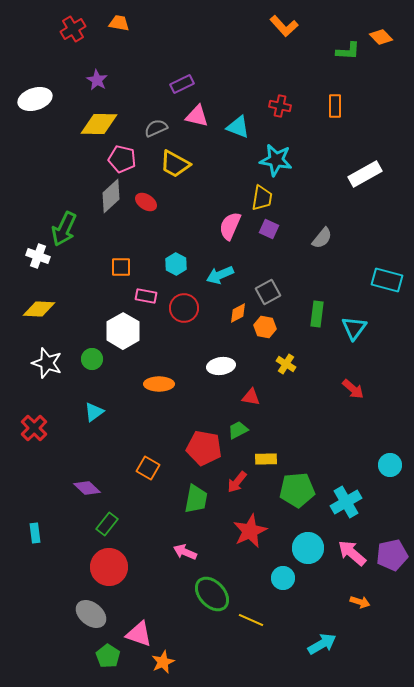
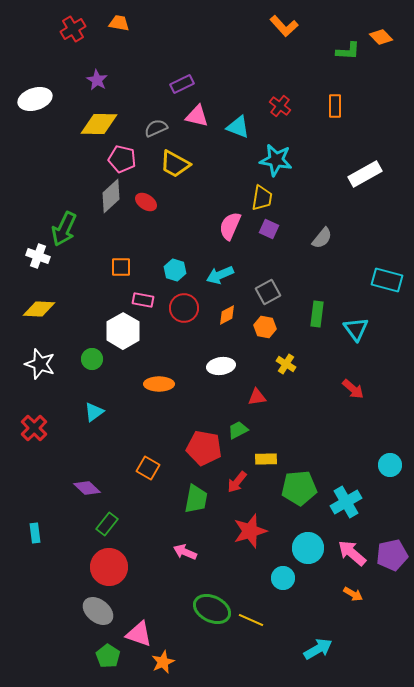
red cross at (280, 106): rotated 25 degrees clockwise
cyan hexagon at (176, 264): moved 1 px left, 6 px down; rotated 10 degrees counterclockwise
pink rectangle at (146, 296): moved 3 px left, 4 px down
orange diamond at (238, 313): moved 11 px left, 2 px down
cyan triangle at (354, 328): moved 2 px right, 1 px down; rotated 12 degrees counterclockwise
white star at (47, 363): moved 7 px left, 1 px down
red triangle at (251, 397): moved 6 px right; rotated 18 degrees counterclockwise
green pentagon at (297, 490): moved 2 px right, 2 px up
red star at (250, 531): rotated 8 degrees clockwise
green ellipse at (212, 594): moved 15 px down; rotated 21 degrees counterclockwise
orange arrow at (360, 602): moved 7 px left, 8 px up; rotated 12 degrees clockwise
gray ellipse at (91, 614): moved 7 px right, 3 px up
cyan arrow at (322, 644): moved 4 px left, 5 px down
